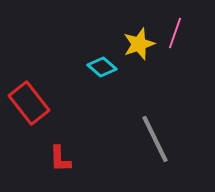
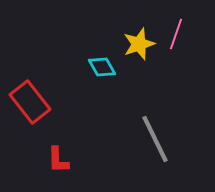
pink line: moved 1 px right, 1 px down
cyan diamond: rotated 20 degrees clockwise
red rectangle: moved 1 px right, 1 px up
red L-shape: moved 2 px left, 1 px down
